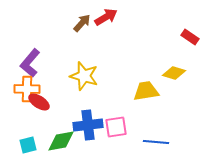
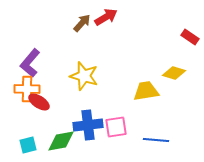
blue line: moved 2 px up
